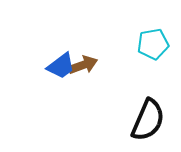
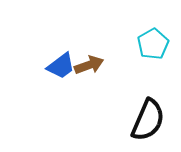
cyan pentagon: rotated 20 degrees counterclockwise
brown arrow: moved 6 px right
